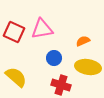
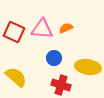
pink triangle: rotated 15 degrees clockwise
orange semicircle: moved 17 px left, 13 px up
